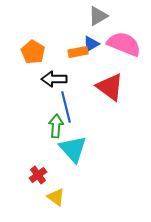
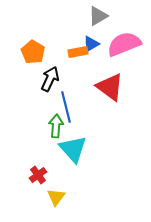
pink semicircle: rotated 44 degrees counterclockwise
black arrow: moved 4 px left; rotated 115 degrees clockwise
yellow triangle: rotated 30 degrees clockwise
